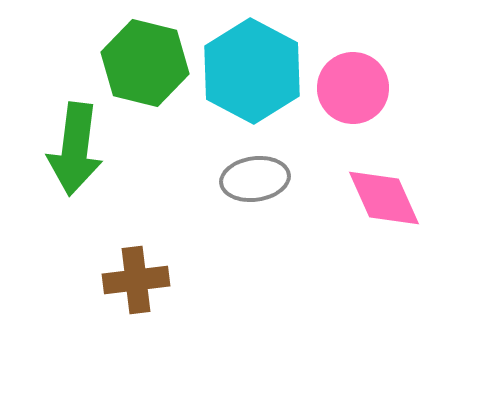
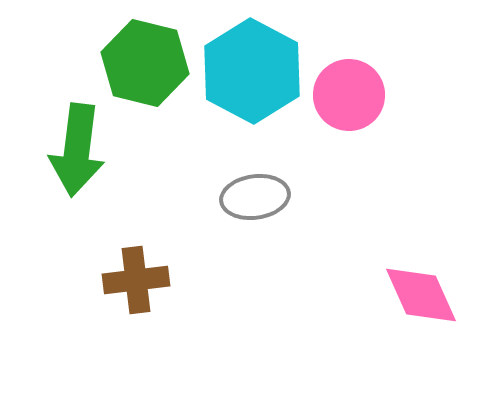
pink circle: moved 4 px left, 7 px down
green arrow: moved 2 px right, 1 px down
gray ellipse: moved 18 px down
pink diamond: moved 37 px right, 97 px down
